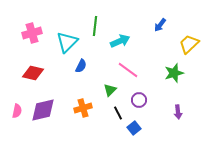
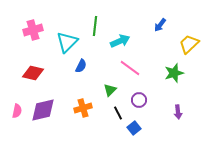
pink cross: moved 1 px right, 3 px up
pink line: moved 2 px right, 2 px up
